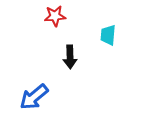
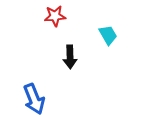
cyan trapezoid: rotated 145 degrees clockwise
blue arrow: moved 2 px down; rotated 72 degrees counterclockwise
